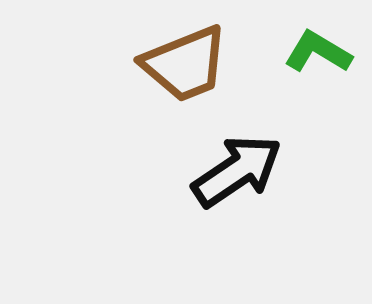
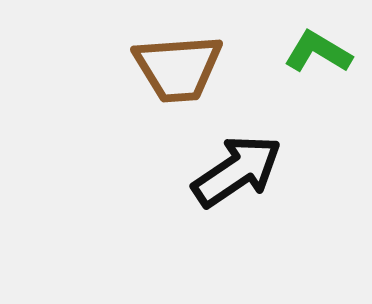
brown trapezoid: moved 7 px left, 4 px down; rotated 18 degrees clockwise
